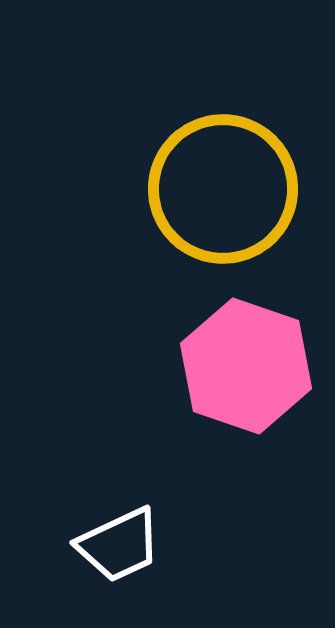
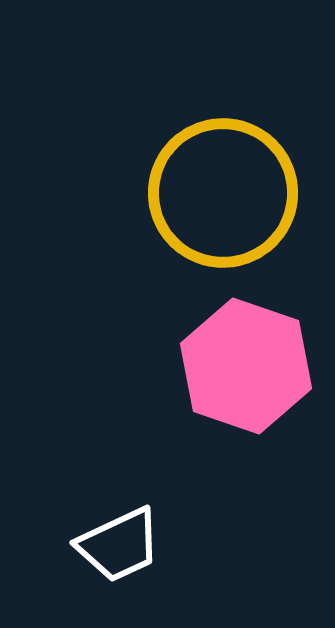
yellow circle: moved 4 px down
